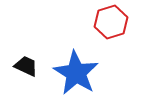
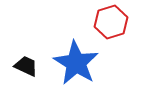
blue star: moved 10 px up
